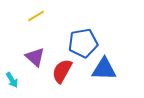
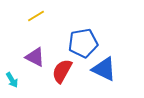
purple triangle: rotated 15 degrees counterclockwise
blue triangle: rotated 24 degrees clockwise
